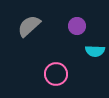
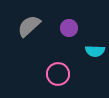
purple circle: moved 8 px left, 2 px down
pink circle: moved 2 px right
